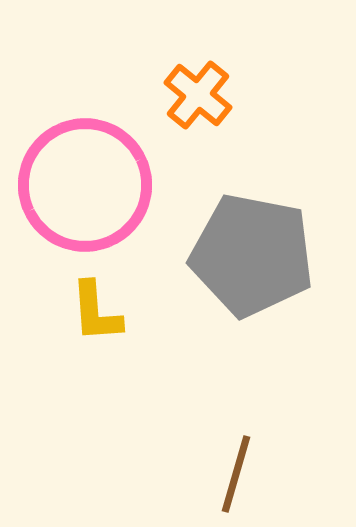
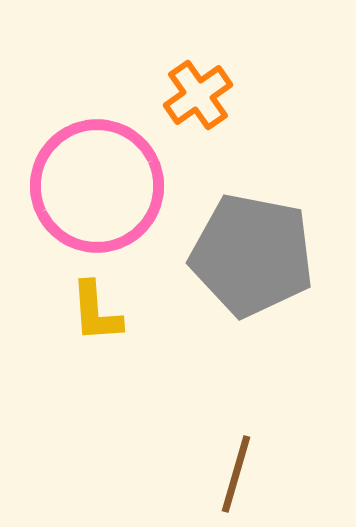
orange cross: rotated 16 degrees clockwise
pink circle: moved 12 px right, 1 px down
